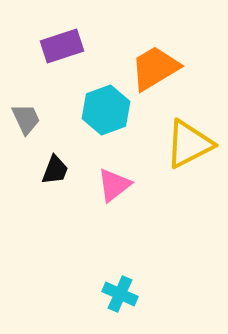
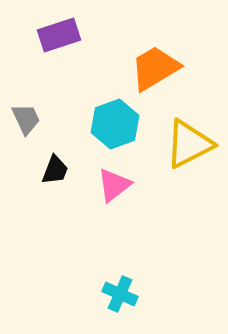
purple rectangle: moved 3 px left, 11 px up
cyan hexagon: moved 9 px right, 14 px down
